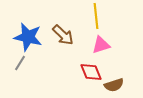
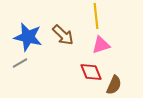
gray line: rotated 28 degrees clockwise
brown semicircle: rotated 48 degrees counterclockwise
